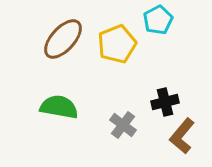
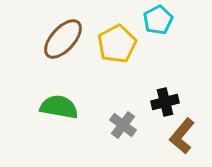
yellow pentagon: rotated 6 degrees counterclockwise
